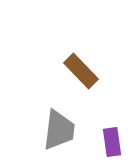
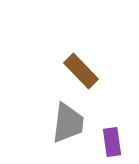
gray trapezoid: moved 9 px right, 7 px up
